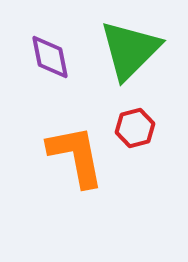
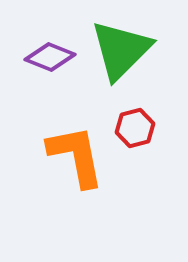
green triangle: moved 9 px left
purple diamond: rotated 57 degrees counterclockwise
